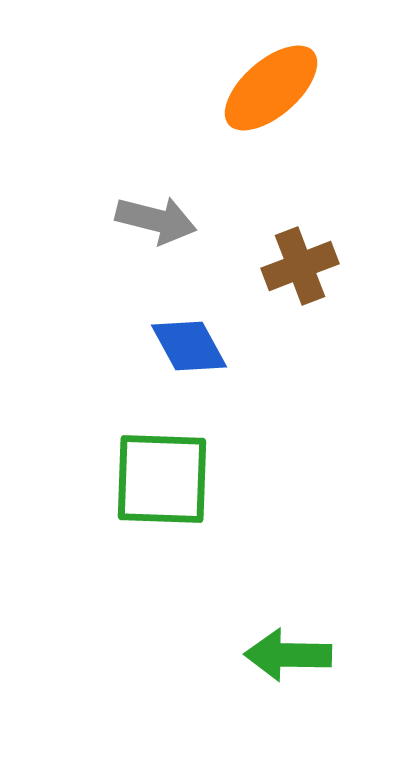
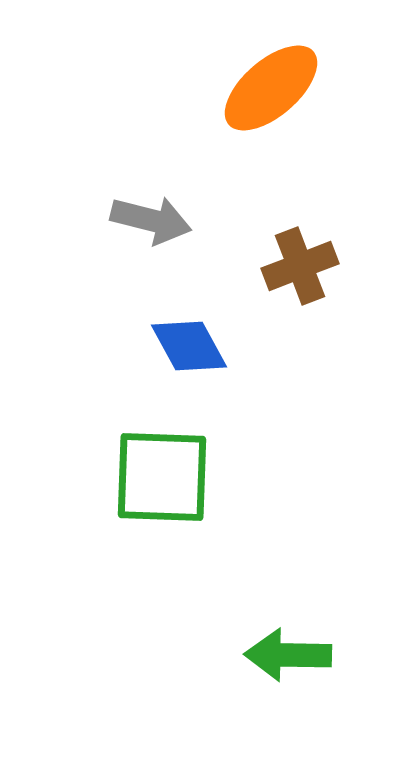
gray arrow: moved 5 px left
green square: moved 2 px up
